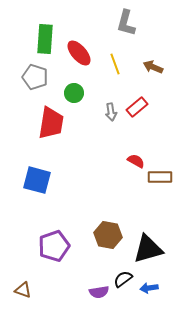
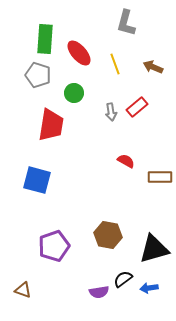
gray pentagon: moved 3 px right, 2 px up
red trapezoid: moved 2 px down
red semicircle: moved 10 px left
black triangle: moved 6 px right
